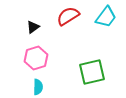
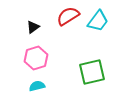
cyan trapezoid: moved 8 px left, 4 px down
cyan semicircle: moved 1 px left, 1 px up; rotated 105 degrees counterclockwise
